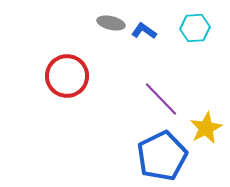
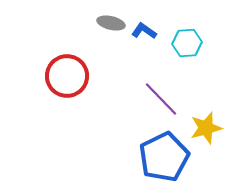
cyan hexagon: moved 8 px left, 15 px down
yellow star: rotated 12 degrees clockwise
blue pentagon: moved 2 px right, 1 px down
